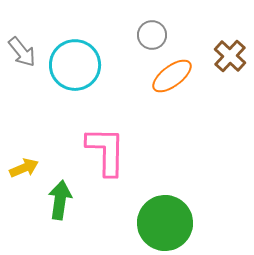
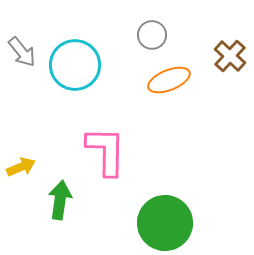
orange ellipse: moved 3 px left, 4 px down; rotated 15 degrees clockwise
yellow arrow: moved 3 px left, 1 px up
